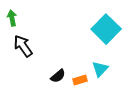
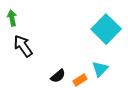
orange rectangle: rotated 16 degrees counterclockwise
